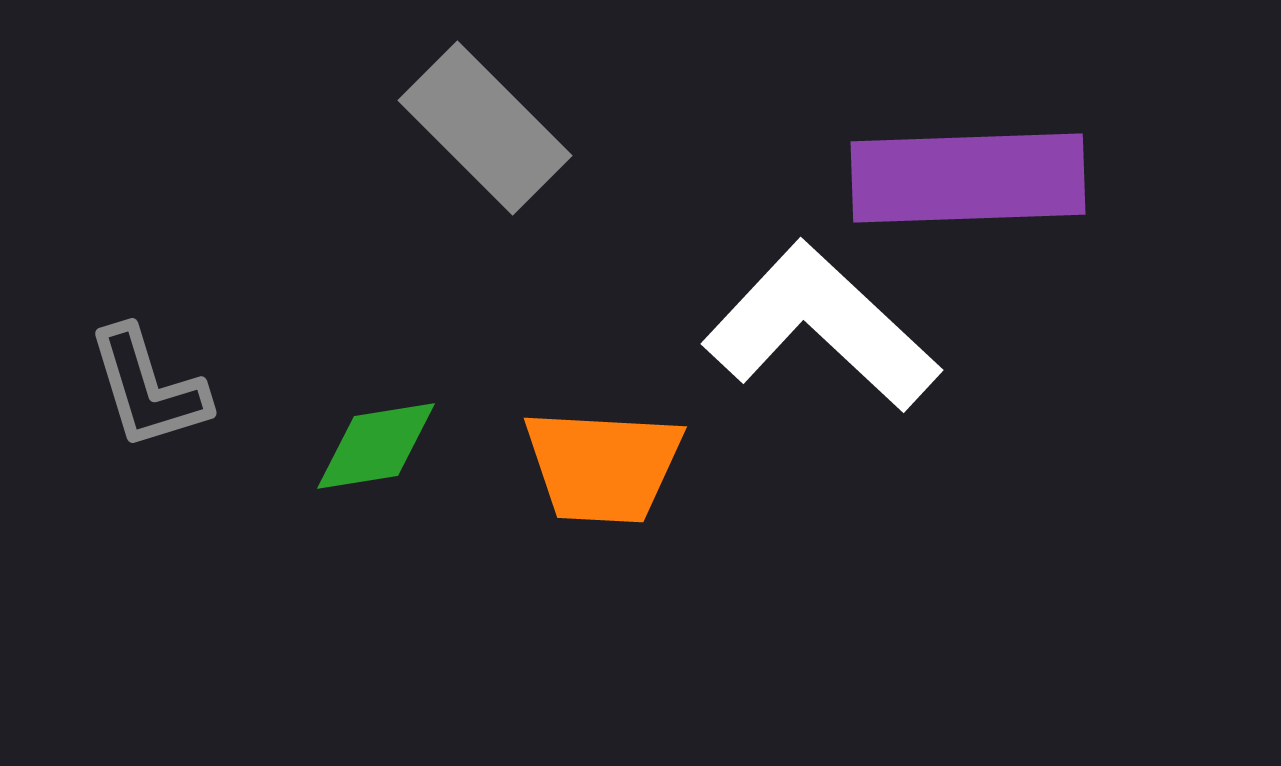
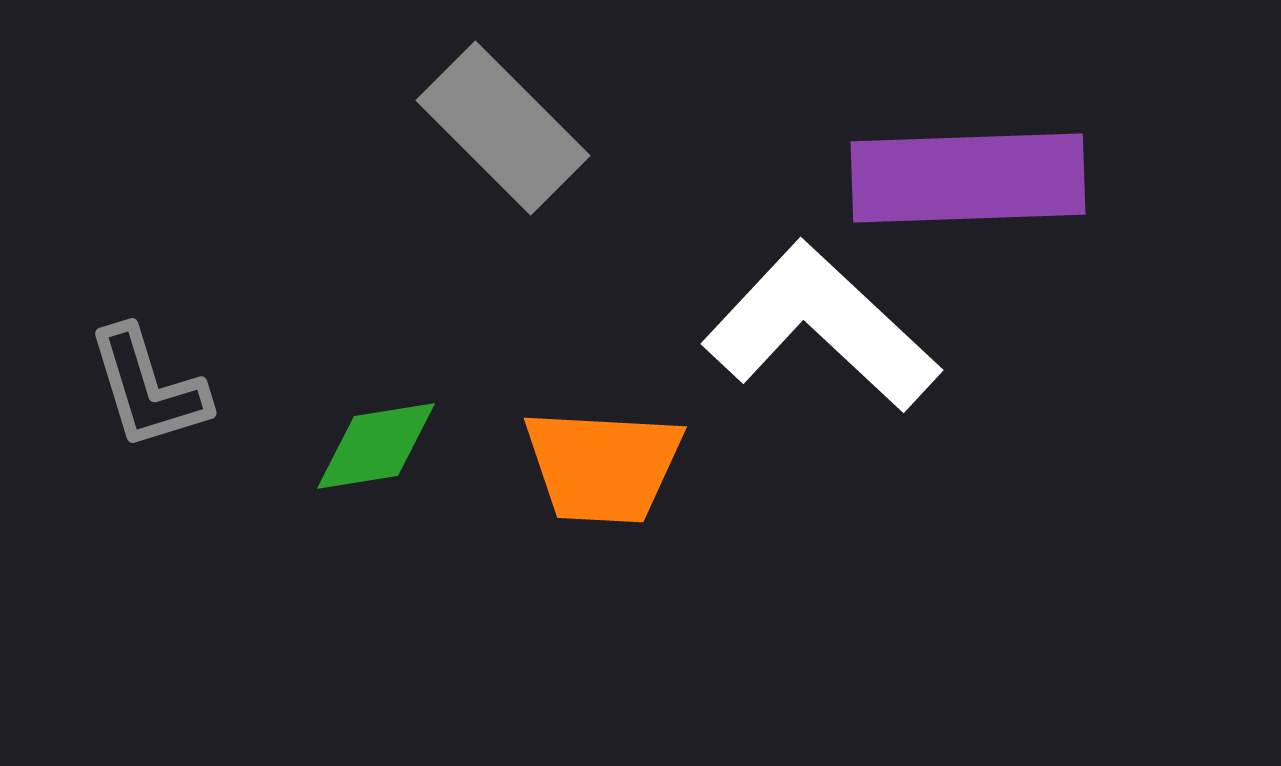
gray rectangle: moved 18 px right
